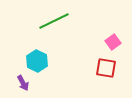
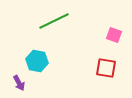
pink square: moved 1 px right, 7 px up; rotated 35 degrees counterclockwise
cyan hexagon: rotated 15 degrees counterclockwise
purple arrow: moved 4 px left
